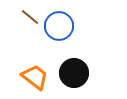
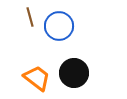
brown line: rotated 36 degrees clockwise
orange trapezoid: moved 2 px right, 1 px down
